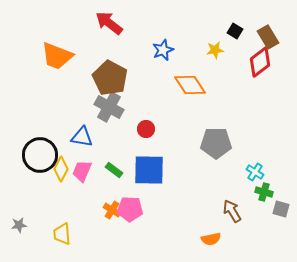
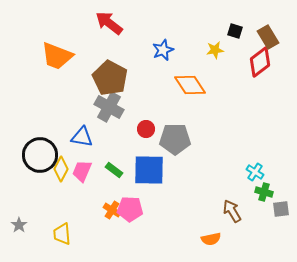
black square: rotated 14 degrees counterclockwise
gray pentagon: moved 41 px left, 4 px up
gray square: rotated 24 degrees counterclockwise
gray star: rotated 28 degrees counterclockwise
